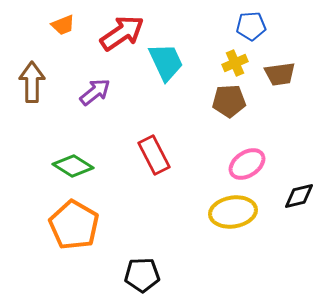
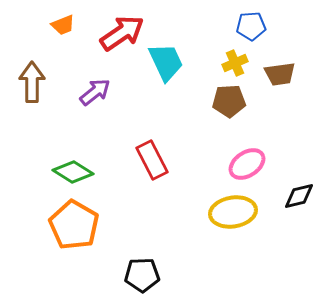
red rectangle: moved 2 px left, 5 px down
green diamond: moved 6 px down
